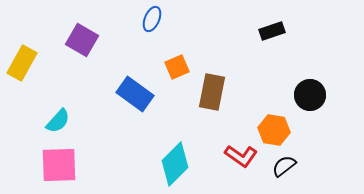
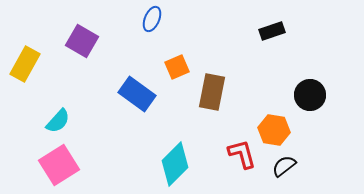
purple square: moved 1 px down
yellow rectangle: moved 3 px right, 1 px down
blue rectangle: moved 2 px right
red L-shape: moved 1 px right, 2 px up; rotated 140 degrees counterclockwise
pink square: rotated 30 degrees counterclockwise
